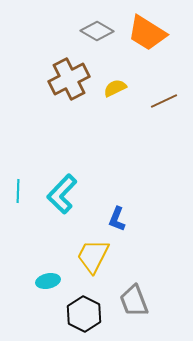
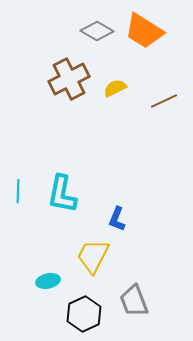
orange trapezoid: moved 3 px left, 2 px up
cyan L-shape: rotated 33 degrees counterclockwise
black hexagon: rotated 8 degrees clockwise
